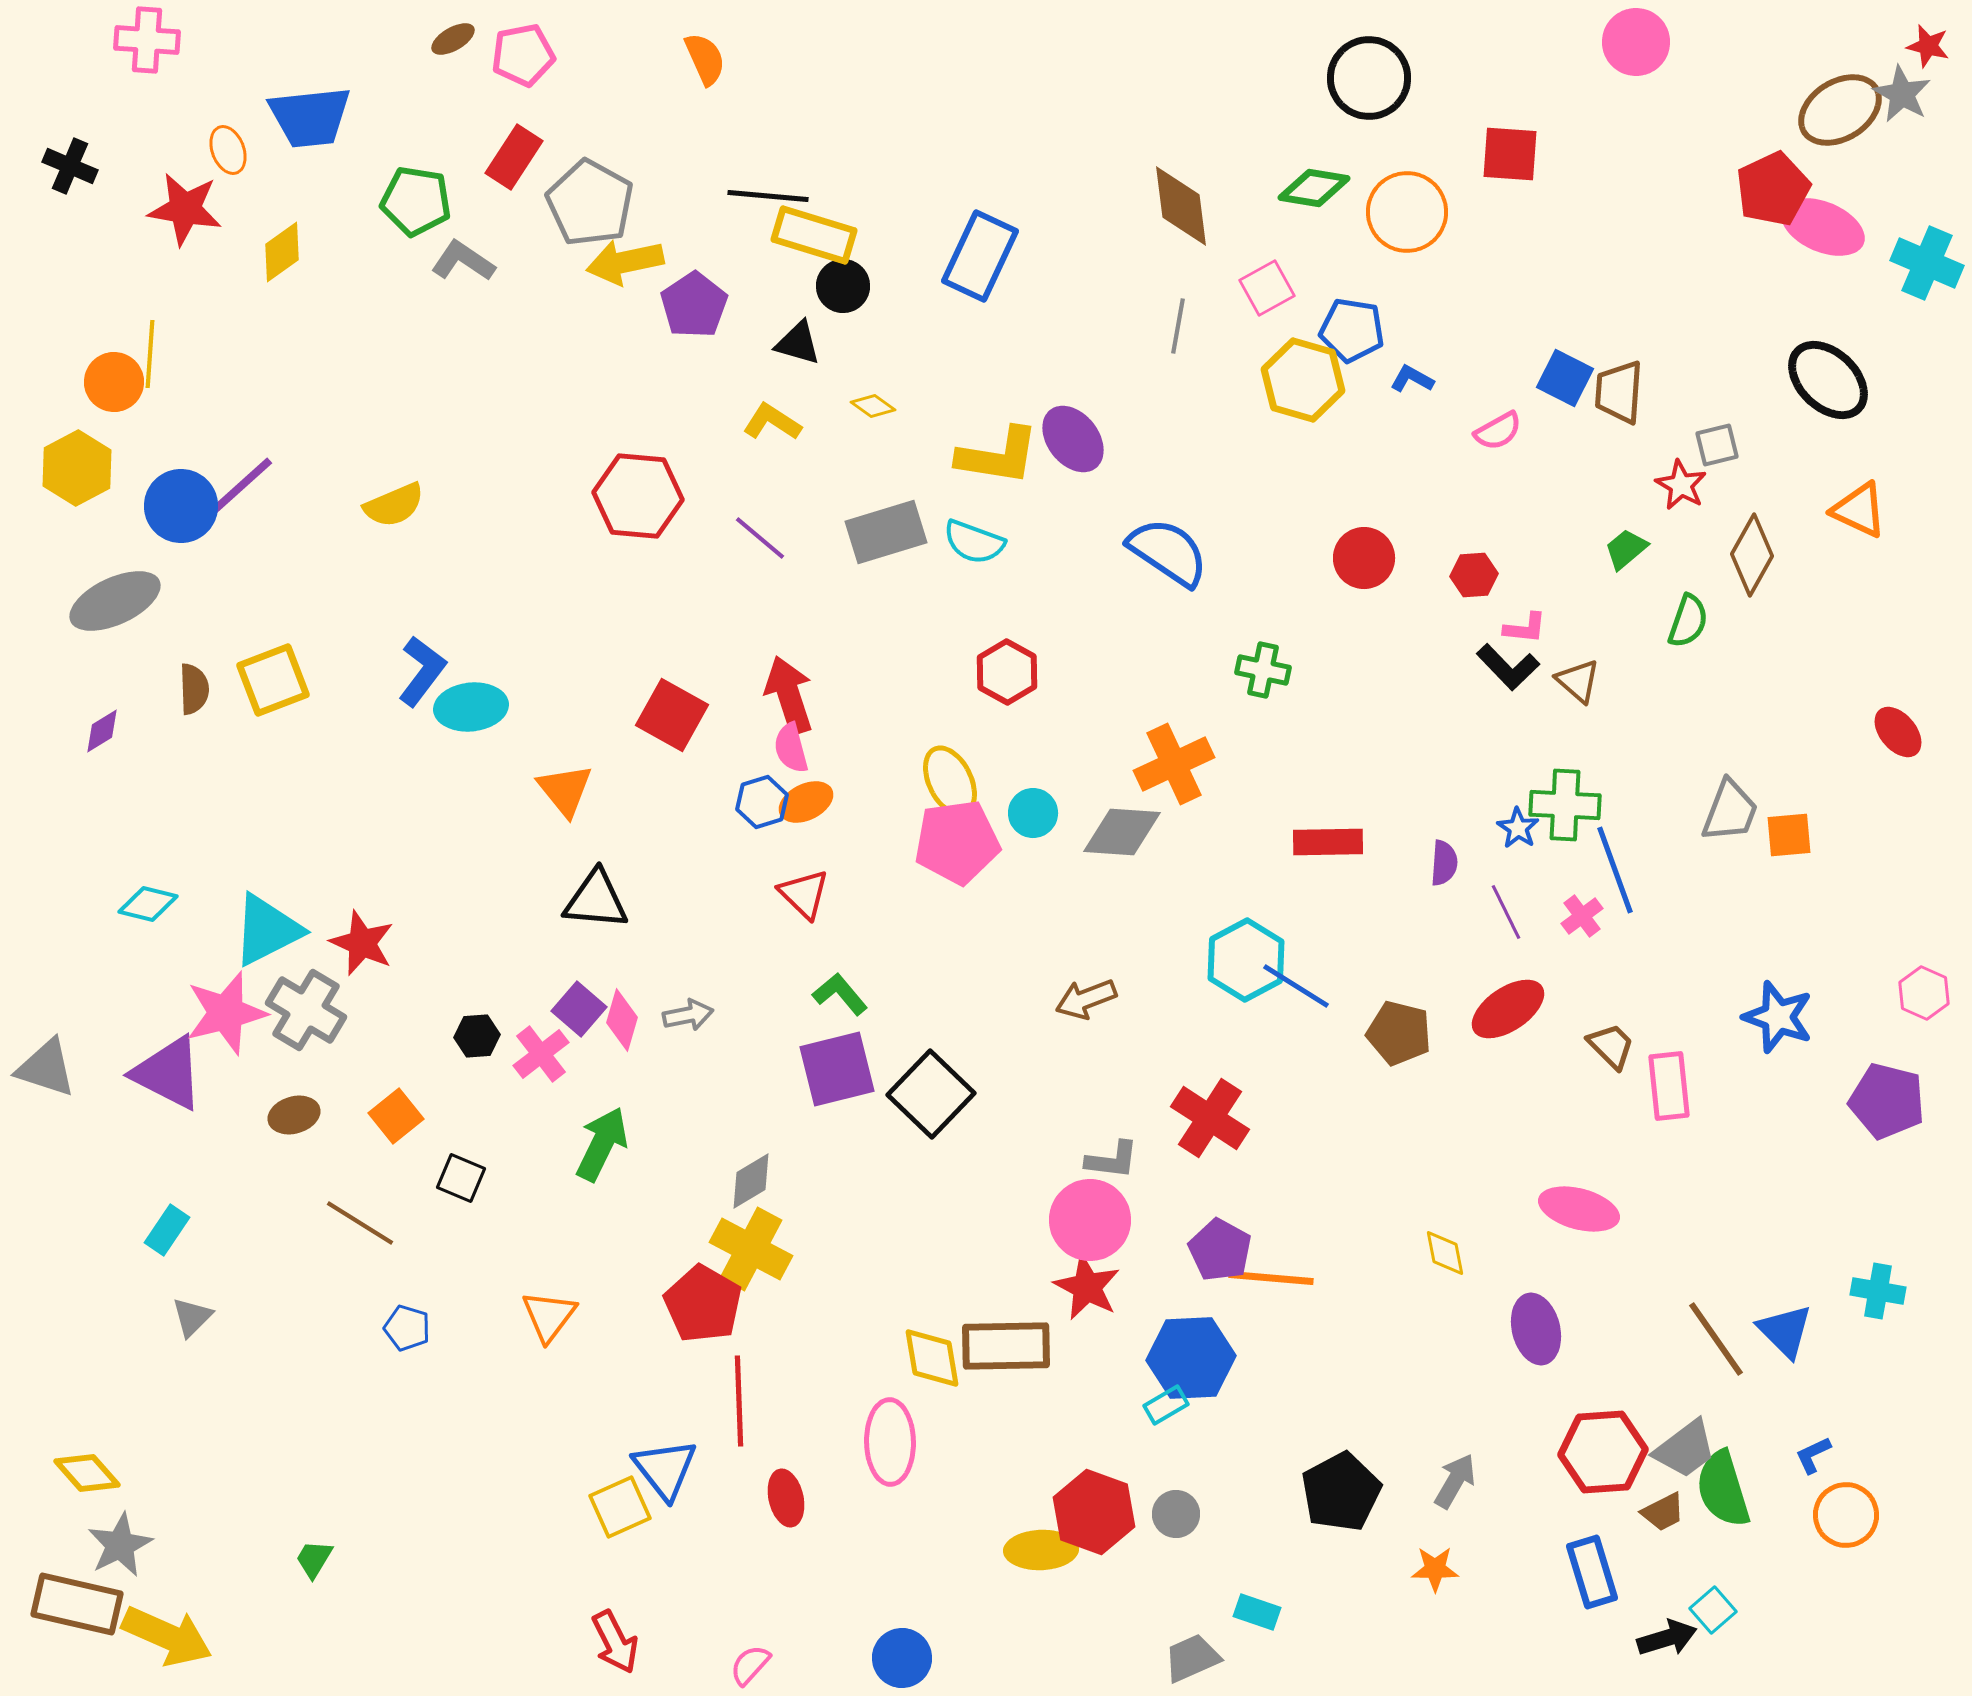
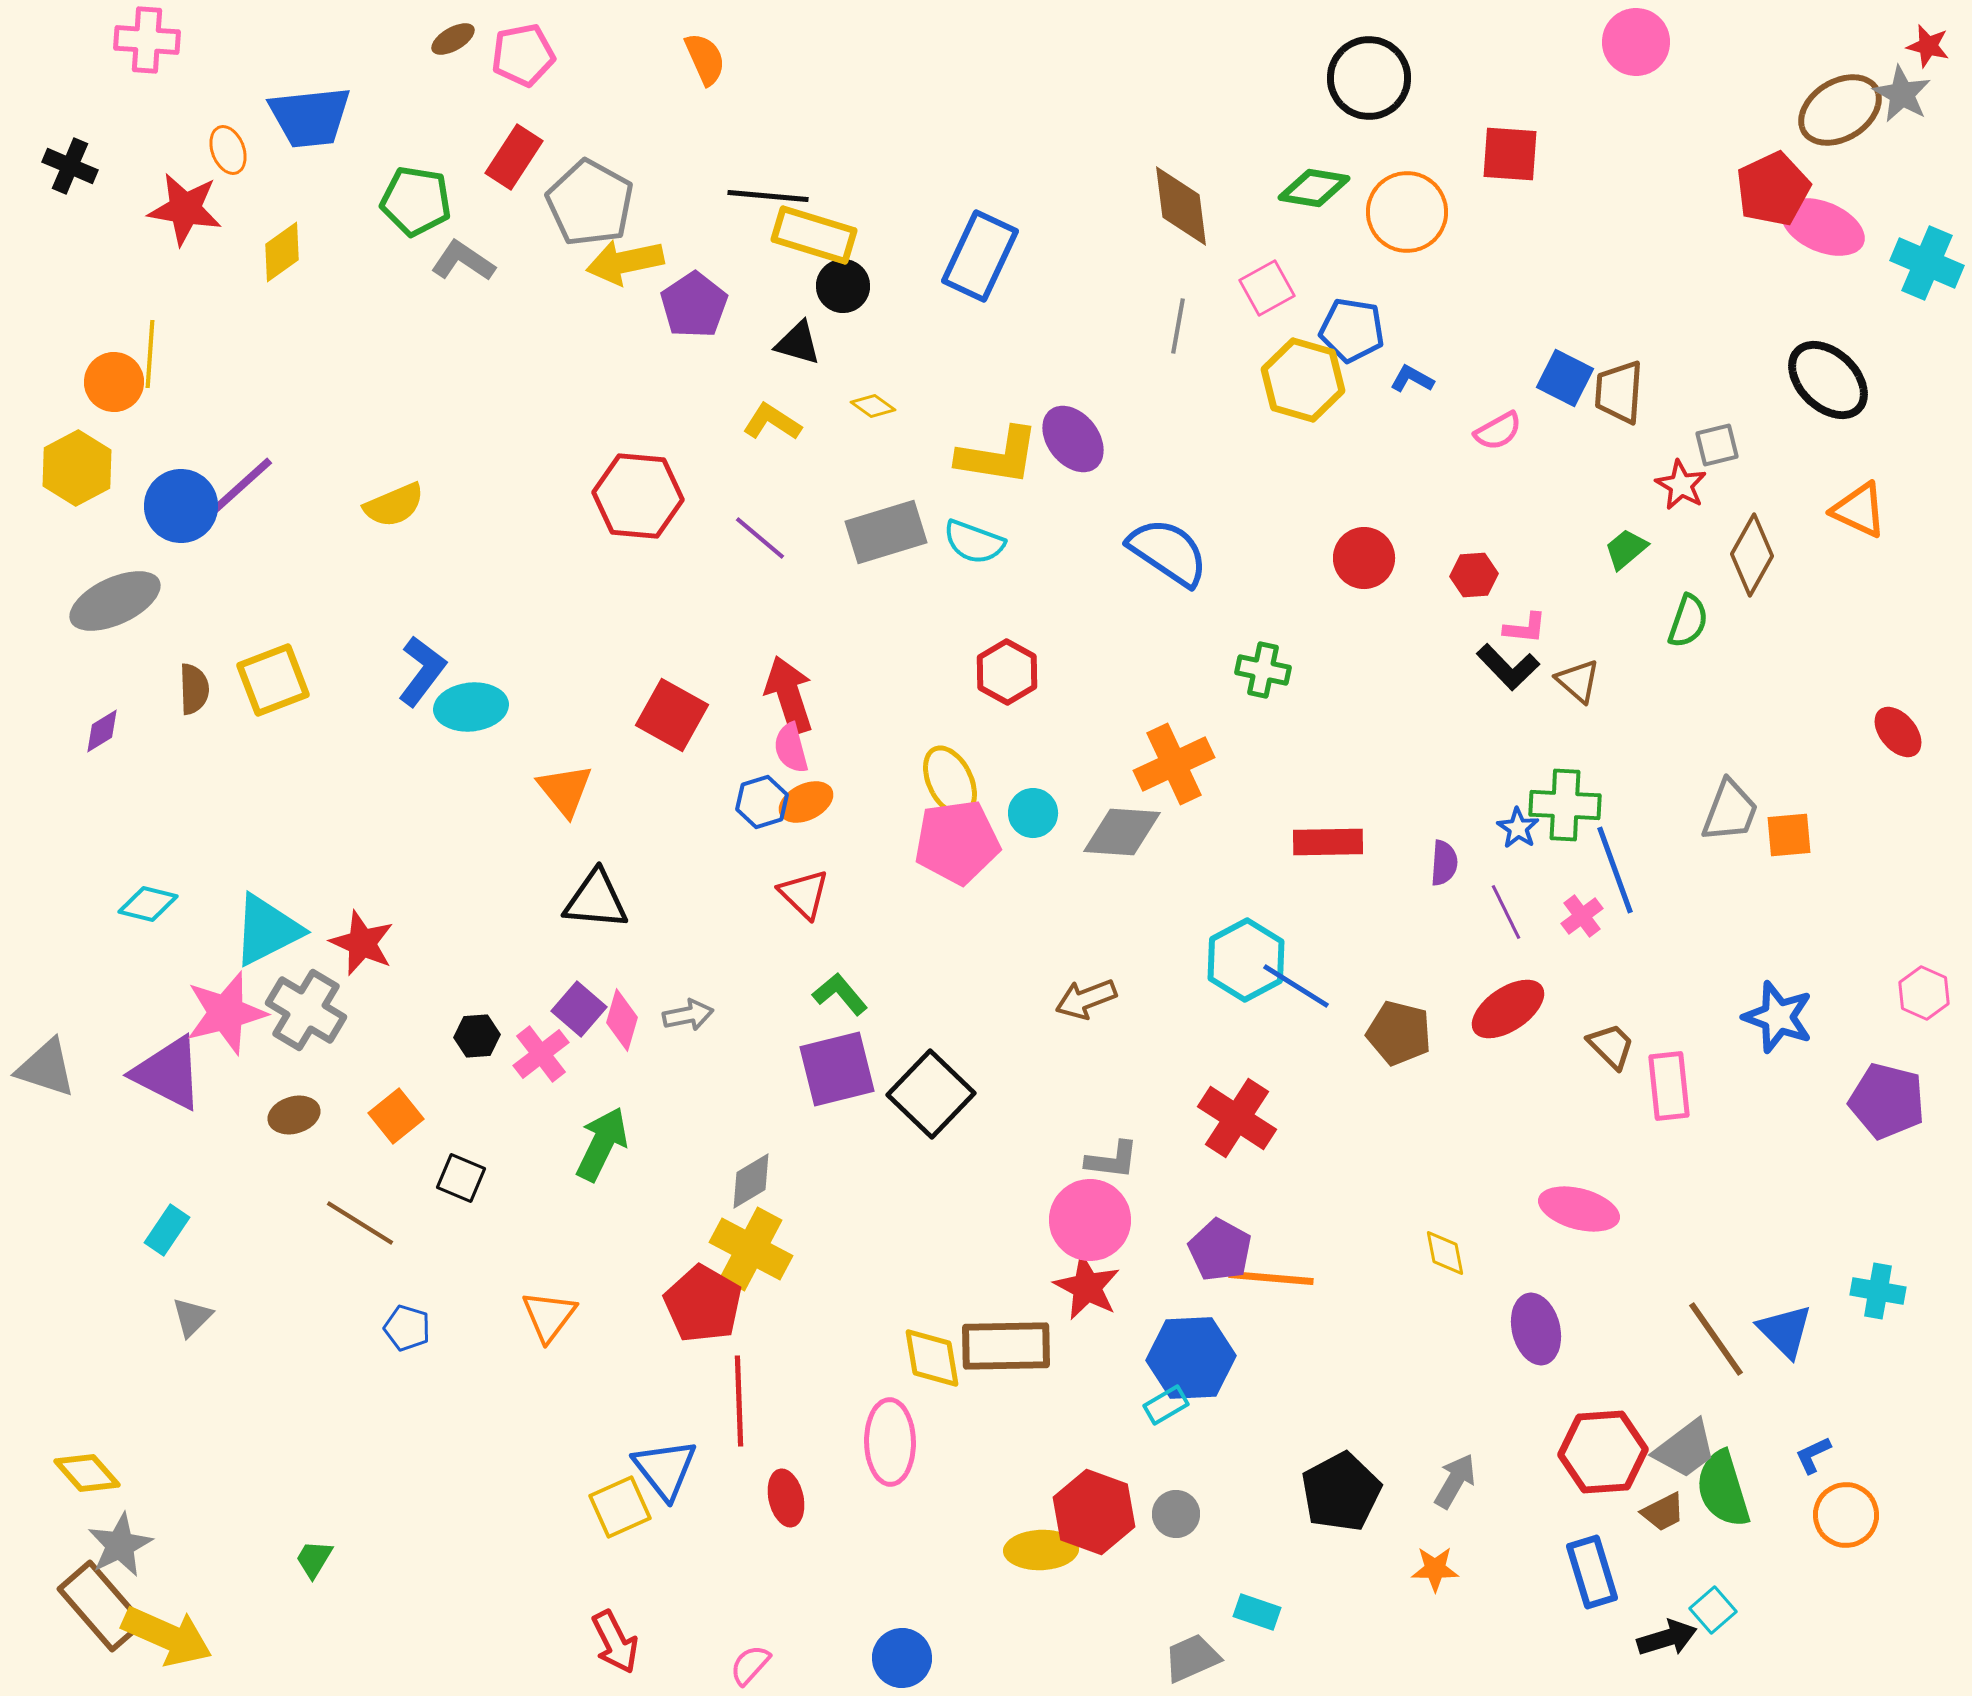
red cross at (1210, 1118): moved 27 px right
brown rectangle at (77, 1604): moved 24 px right, 2 px down; rotated 36 degrees clockwise
